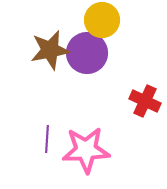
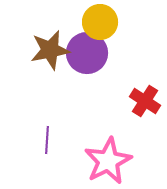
yellow circle: moved 2 px left, 2 px down
red cross: rotated 8 degrees clockwise
purple line: moved 1 px down
pink star: moved 22 px right, 11 px down; rotated 24 degrees counterclockwise
